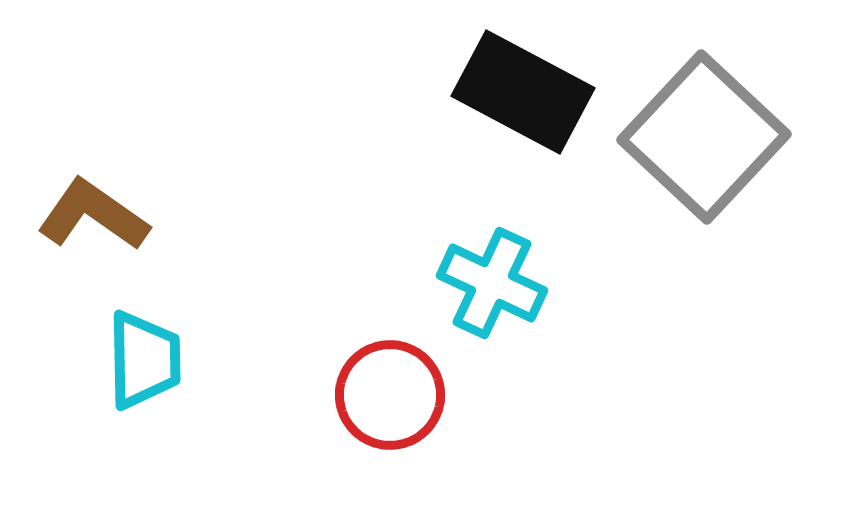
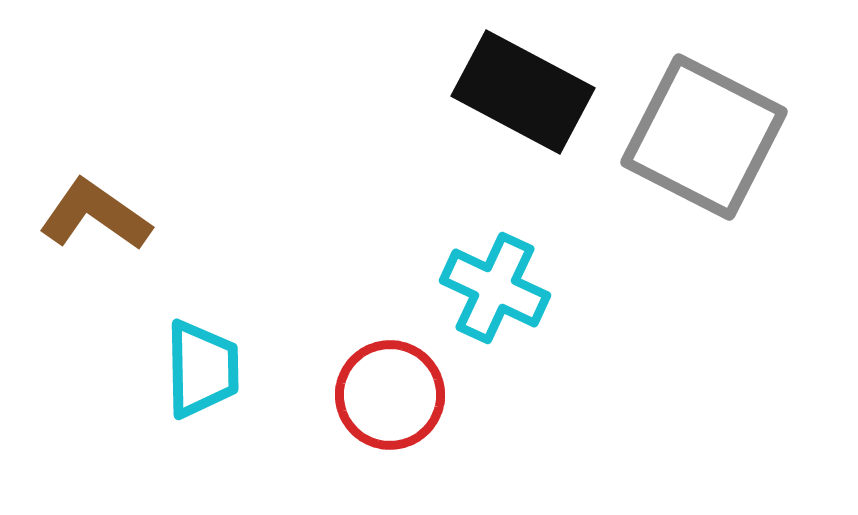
gray square: rotated 16 degrees counterclockwise
brown L-shape: moved 2 px right
cyan cross: moved 3 px right, 5 px down
cyan trapezoid: moved 58 px right, 9 px down
